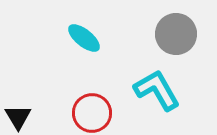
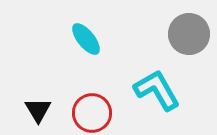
gray circle: moved 13 px right
cyan ellipse: moved 2 px right, 1 px down; rotated 12 degrees clockwise
black triangle: moved 20 px right, 7 px up
